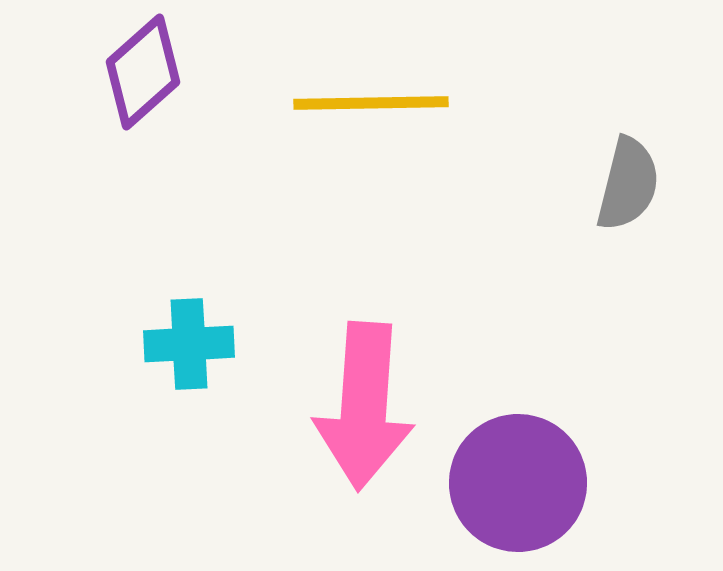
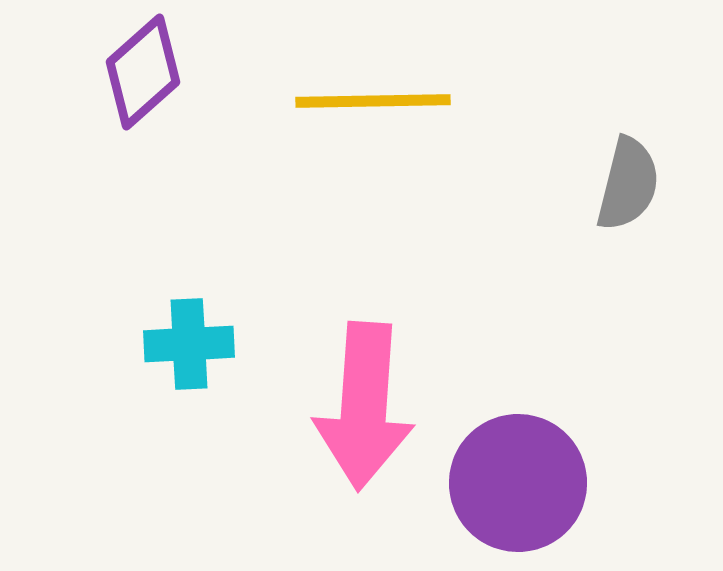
yellow line: moved 2 px right, 2 px up
